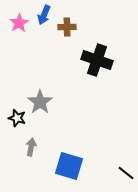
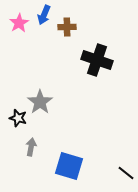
black star: moved 1 px right
